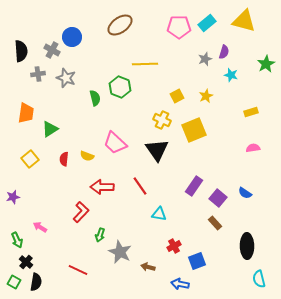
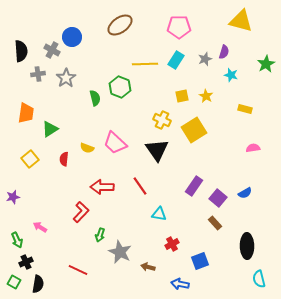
yellow triangle at (244, 21): moved 3 px left
cyan rectangle at (207, 23): moved 31 px left, 37 px down; rotated 18 degrees counterclockwise
gray star at (66, 78): rotated 18 degrees clockwise
yellow square at (177, 96): moved 5 px right; rotated 16 degrees clockwise
yellow star at (206, 96): rotated 16 degrees counterclockwise
yellow rectangle at (251, 112): moved 6 px left, 3 px up; rotated 32 degrees clockwise
yellow square at (194, 130): rotated 10 degrees counterclockwise
yellow semicircle at (87, 156): moved 8 px up
blue semicircle at (245, 193): rotated 64 degrees counterclockwise
red cross at (174, 246): moved 2 px left, 2 px up
blue square at (197, 261): moved 3 px right
black cross at (26, 262): rotated 24 degrees clockwise
black semicircle at (36, 282): moved 2 px right, 2 px down
